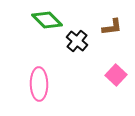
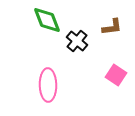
green diamond: rotated 24 degrees clockwise
pink square: rotated 10 degrees counterclockwise
pink ellipse: moved 9 px right, 1 px down
